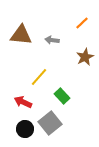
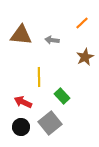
yellow line: rotated 42 degrees counterclockwise
black circle: moved 4 px left, 2 px up
